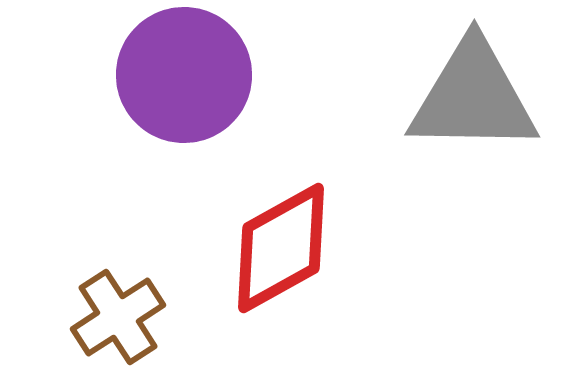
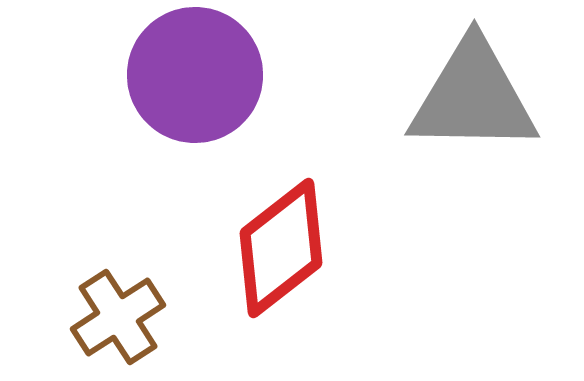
purple circle: moved 11 px right
red diamond: rotated 9 degrees counterclockwise
